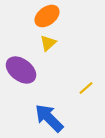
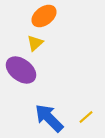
orange ellipse: moved 3 px left
yellow triangle: moved 13 px left
yellow line: moved 29 px down
